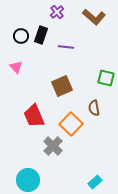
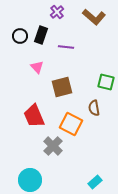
black circle: moved 1 px left
pink triangle: moved 21 px right
green square: moved 4 px down
brown square: moved 1 px down; rotated 10 degrees clockwise
orange square: rotated 15 degrees counterclockwise
cyan circle: moved 2 px right
